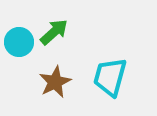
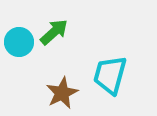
cyan trapezoid: moved 2 px up
brown star: moved 7 px right, 11 px down
